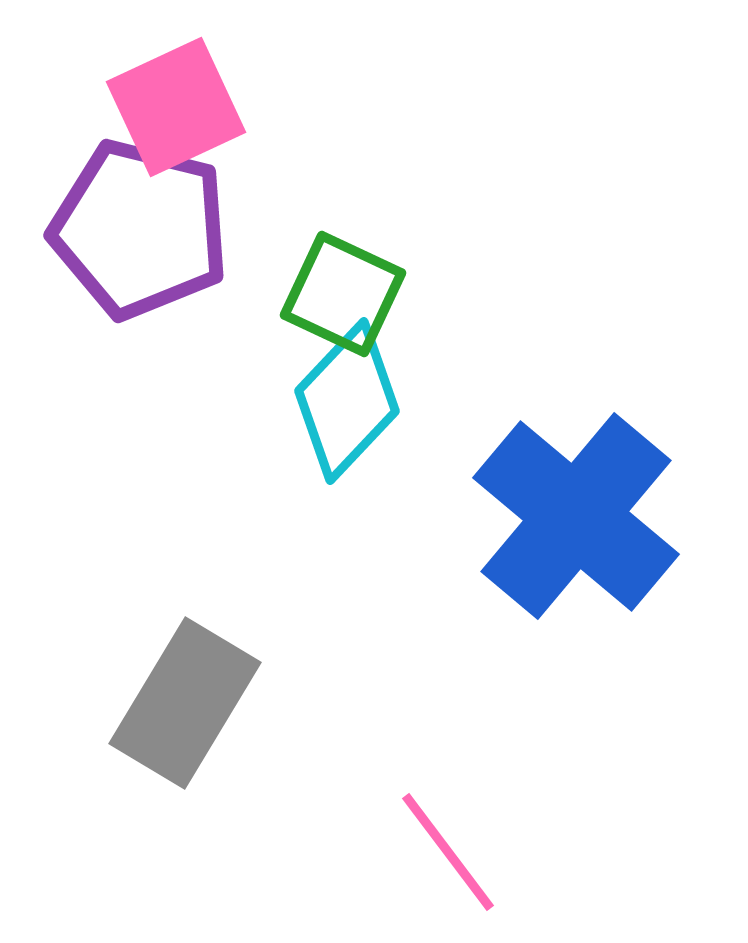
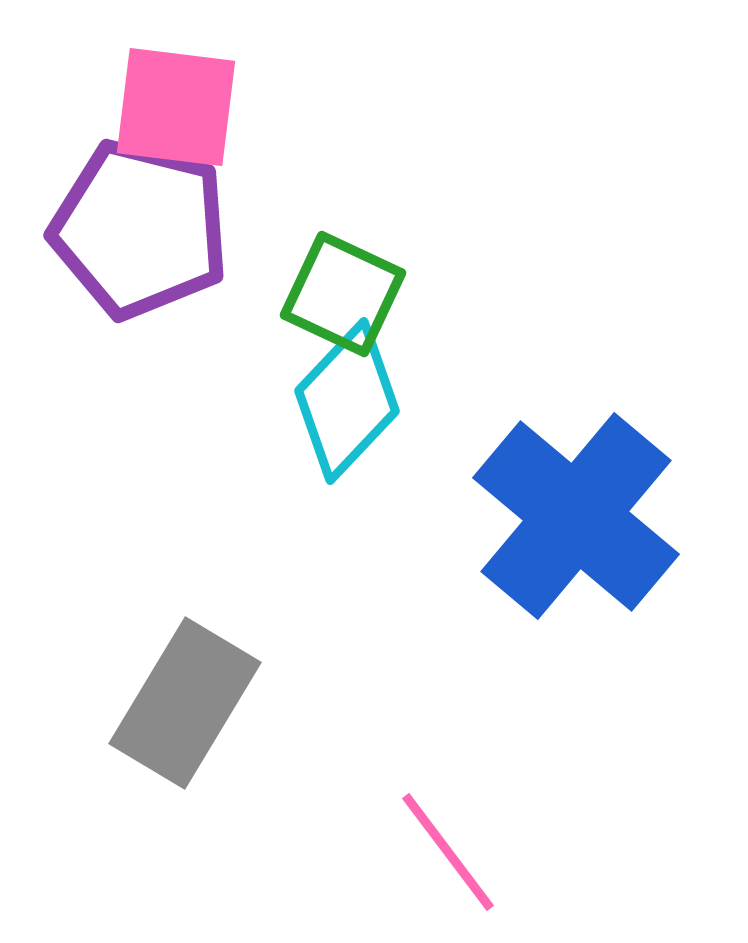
pink square: rotated 32 degrees clockwise
